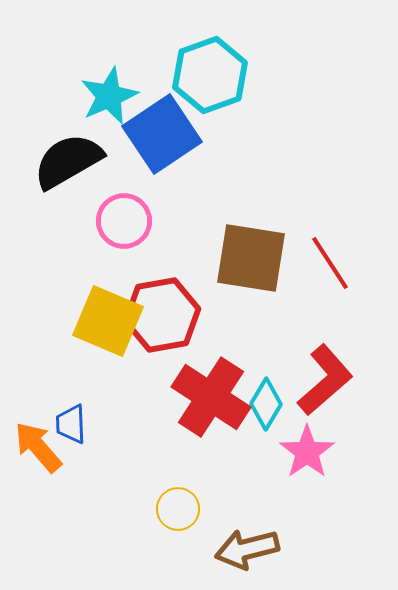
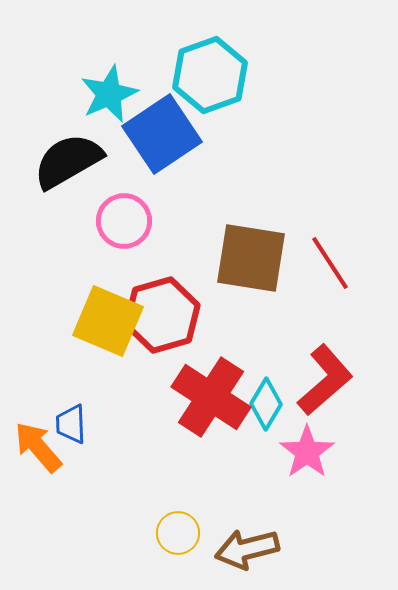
cyan star: moved 2 px up
red hexagon: rotated 6 degrees counterclockwise
yellow circle: moved 24 px down
